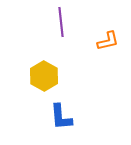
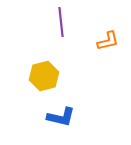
yellow hexagon: rotated 16 degrees clockwise
blue L-shape: rotated 72 degrees counterclockwise
